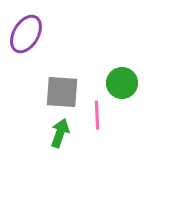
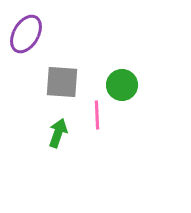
green circle: moved 2 px down
gray square: moved 10 px up
green arrow: moved 2 px left
